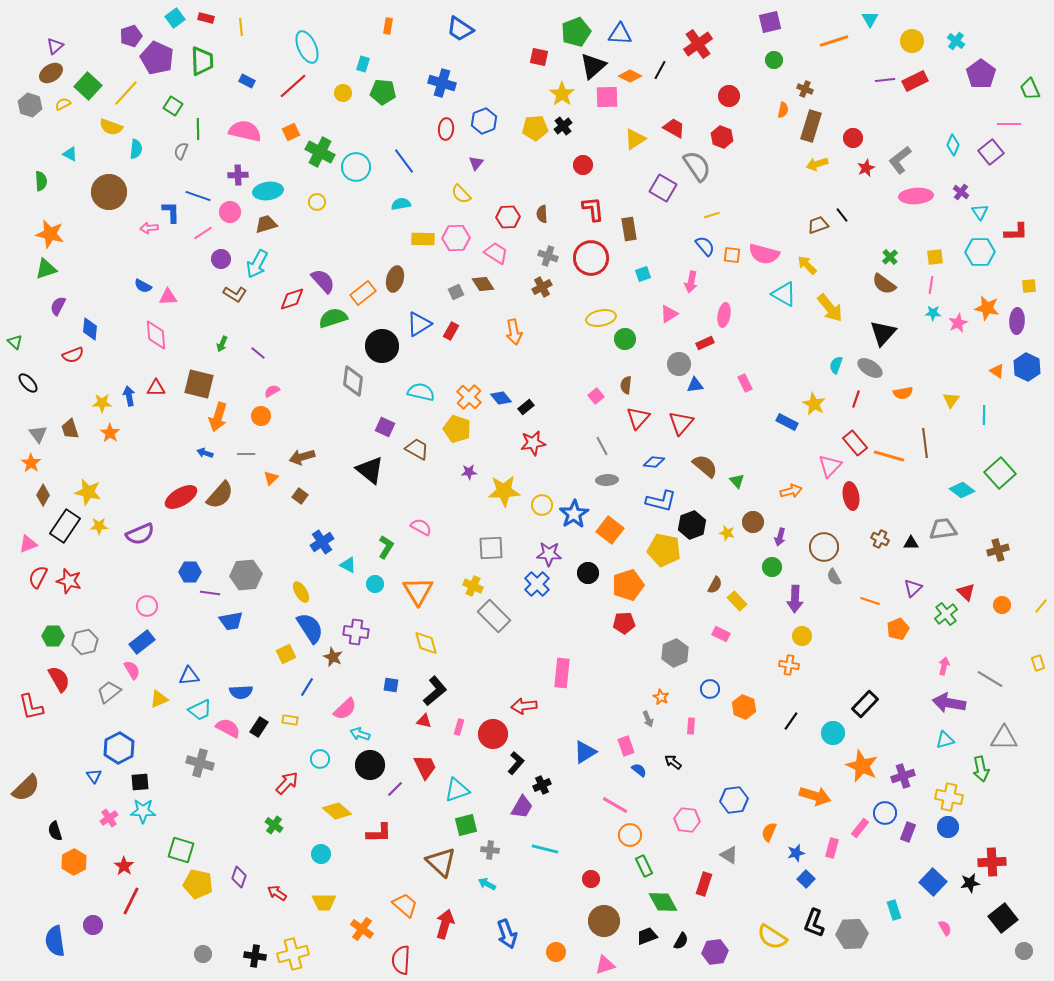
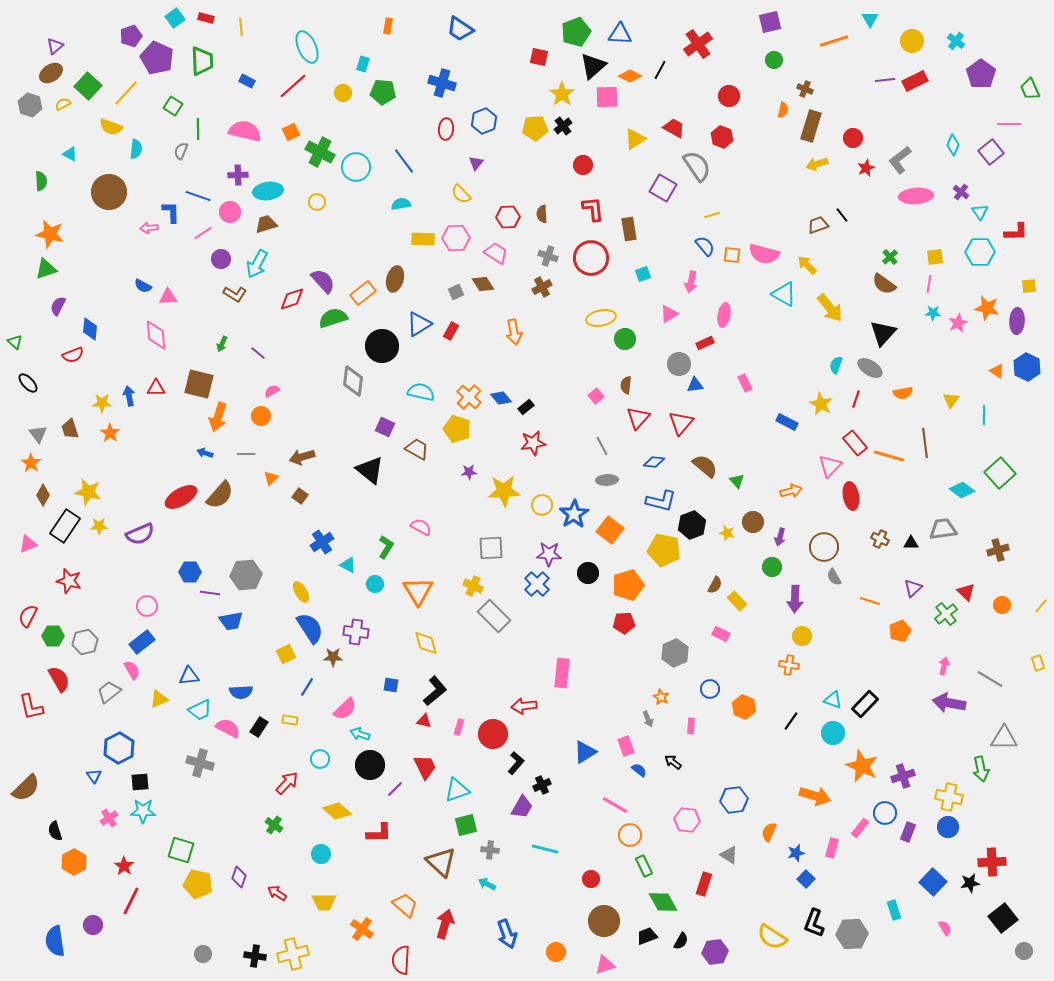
pink line at (931, 285): moved 2 px left, 1 px up
yellow star at (814, 404): moved 7 px right
red semicircle at (38, 577): moved 10 px left, 39 px down
orange pentagon at (898, 629): moved 2 px right, 2 px down
brown star at (333, 657): rotated 24 degrees counterclockwise
cyan triangle at (945, 740): moved 112 px left, 40 px up; rotated 36 degrees clockwise
